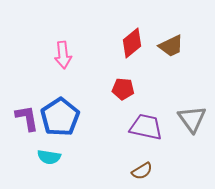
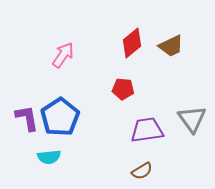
pink arrow: rotated 140 degrees counterclockwise
purple trapezoid: moved 1 px right, 3 px down; rotated 20 degrees counterclockwise
cyan semicircle: rotated 15 degrees counterclockwise
